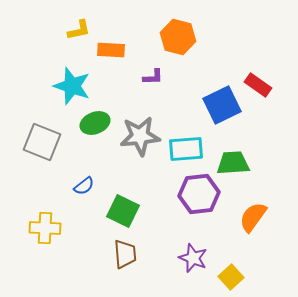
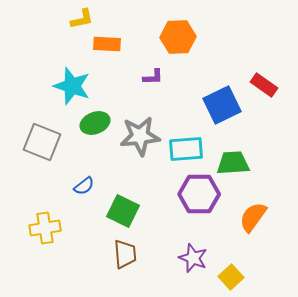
yellow L-shape: moved 3 px right, 11 px up
orange hexagon: rotated 16 degrees counterclockwise
orange rectangle: moved 4 px left, 6 px up
red rectangle: moved 6 px right
purple hexagon: rotated 6 degrees clockwise
yellow cross: rotated 12 degrees counterclockwise
